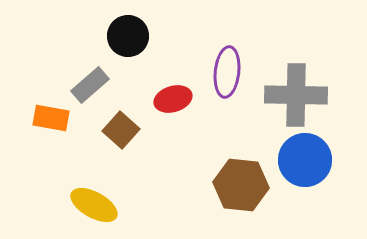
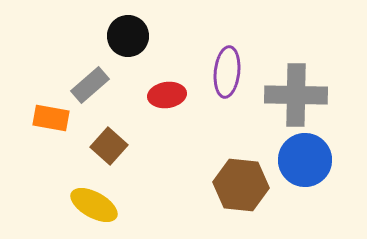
red ellipse: moved 6 px left, 4 px up; rotated 9 degrees clockwise
brown square: moved 12 px left, 16 px down
